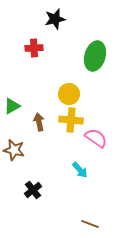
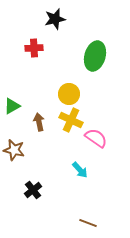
yellow cross: rotated 20 degrees clockwise
brown line: moved 2 px left, 1 px up
